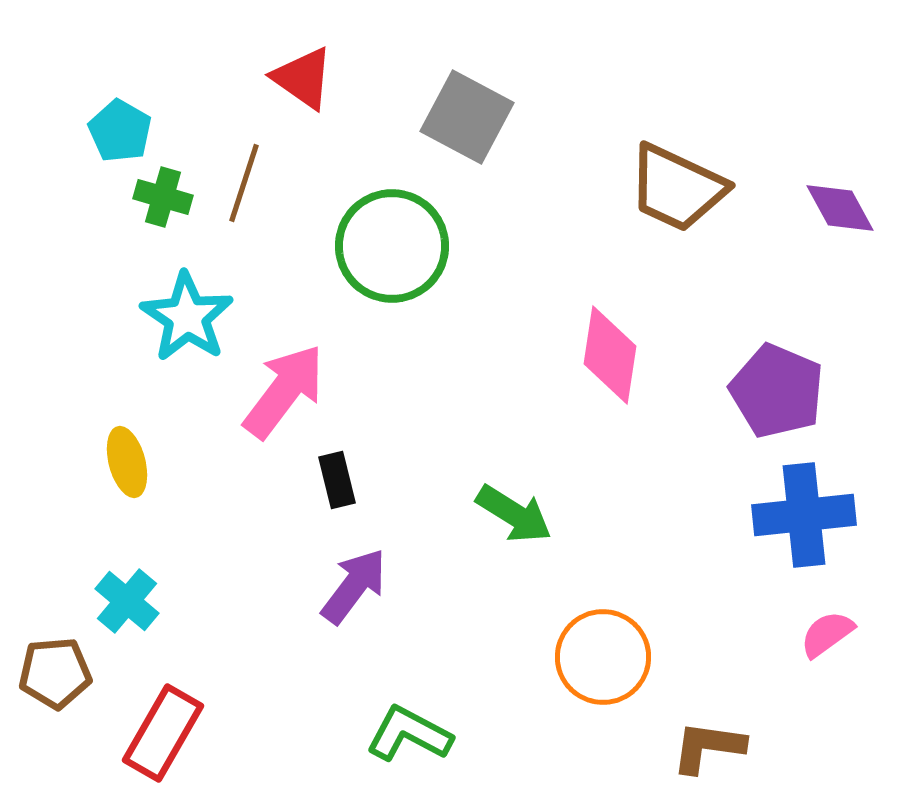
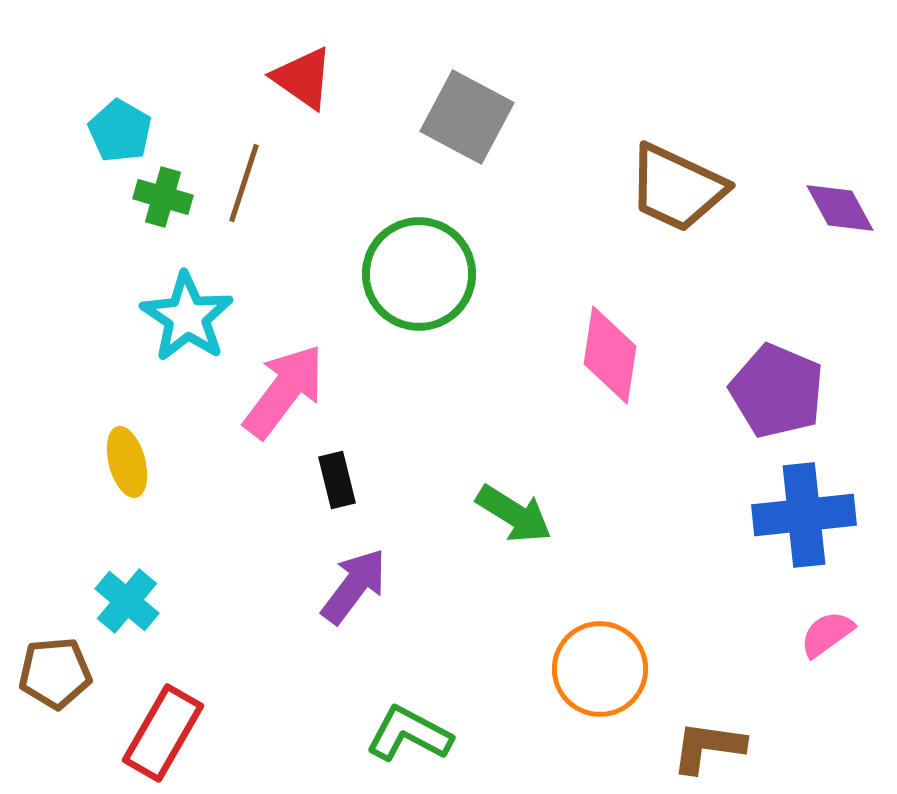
green circle: moved 27 px right, 28 px down
orange circle: moved 3 px left, 12 px down
